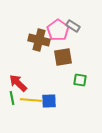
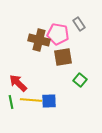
gray rectangle: moved 6 px right, 2 px up; rotated 24 degrees clockwise
pink pentagon: moved 4 px down; rotated 25 degrees counterclockwise
green square: rotated 32 degrees clockwise
green line: moved 1 px left, 4 px down
